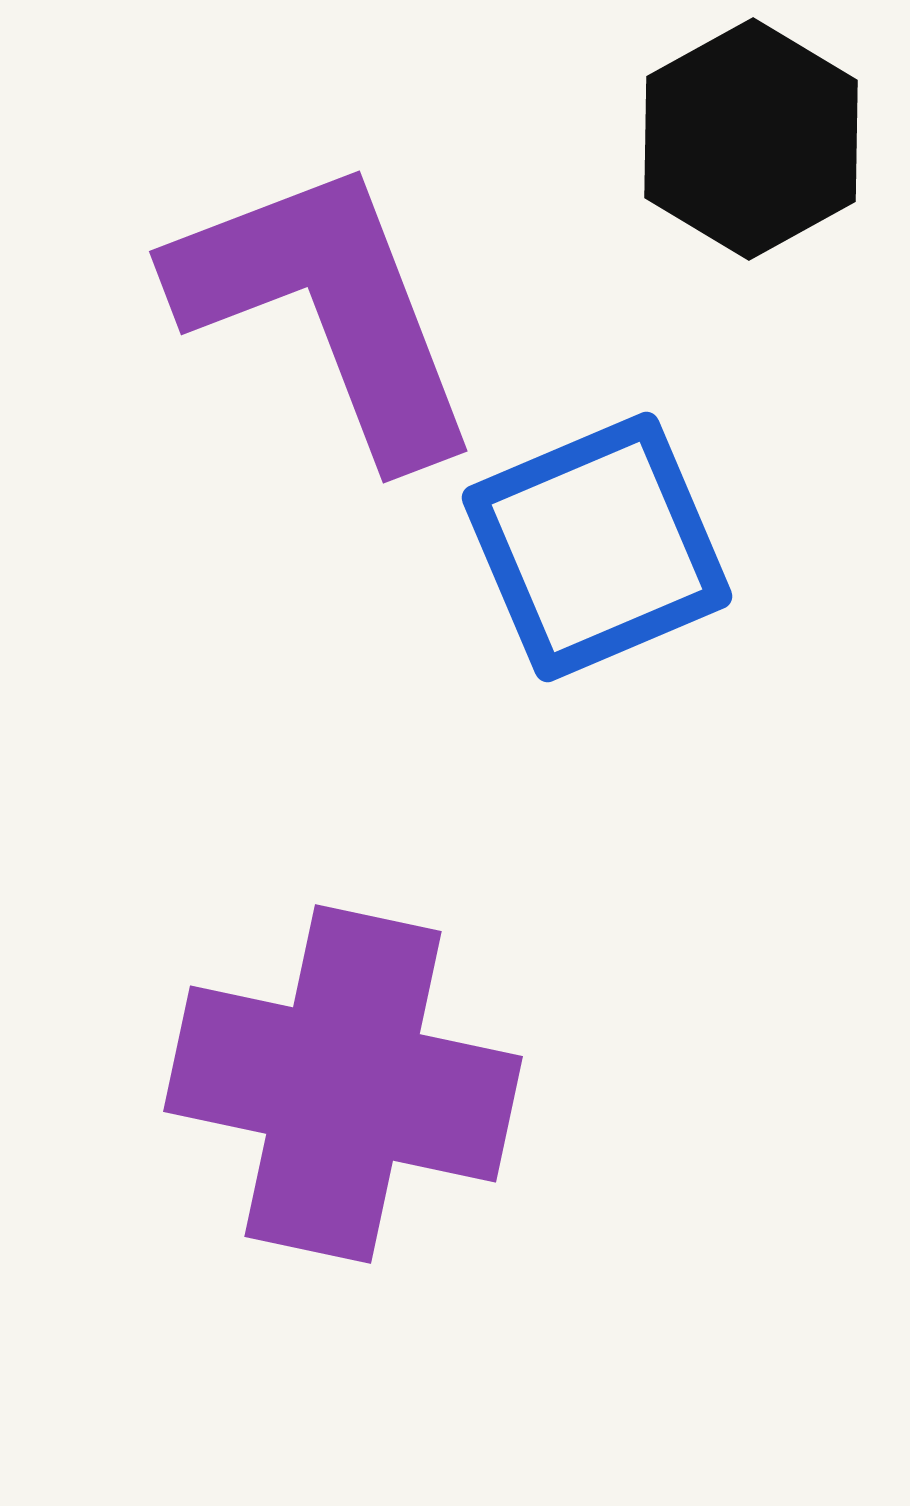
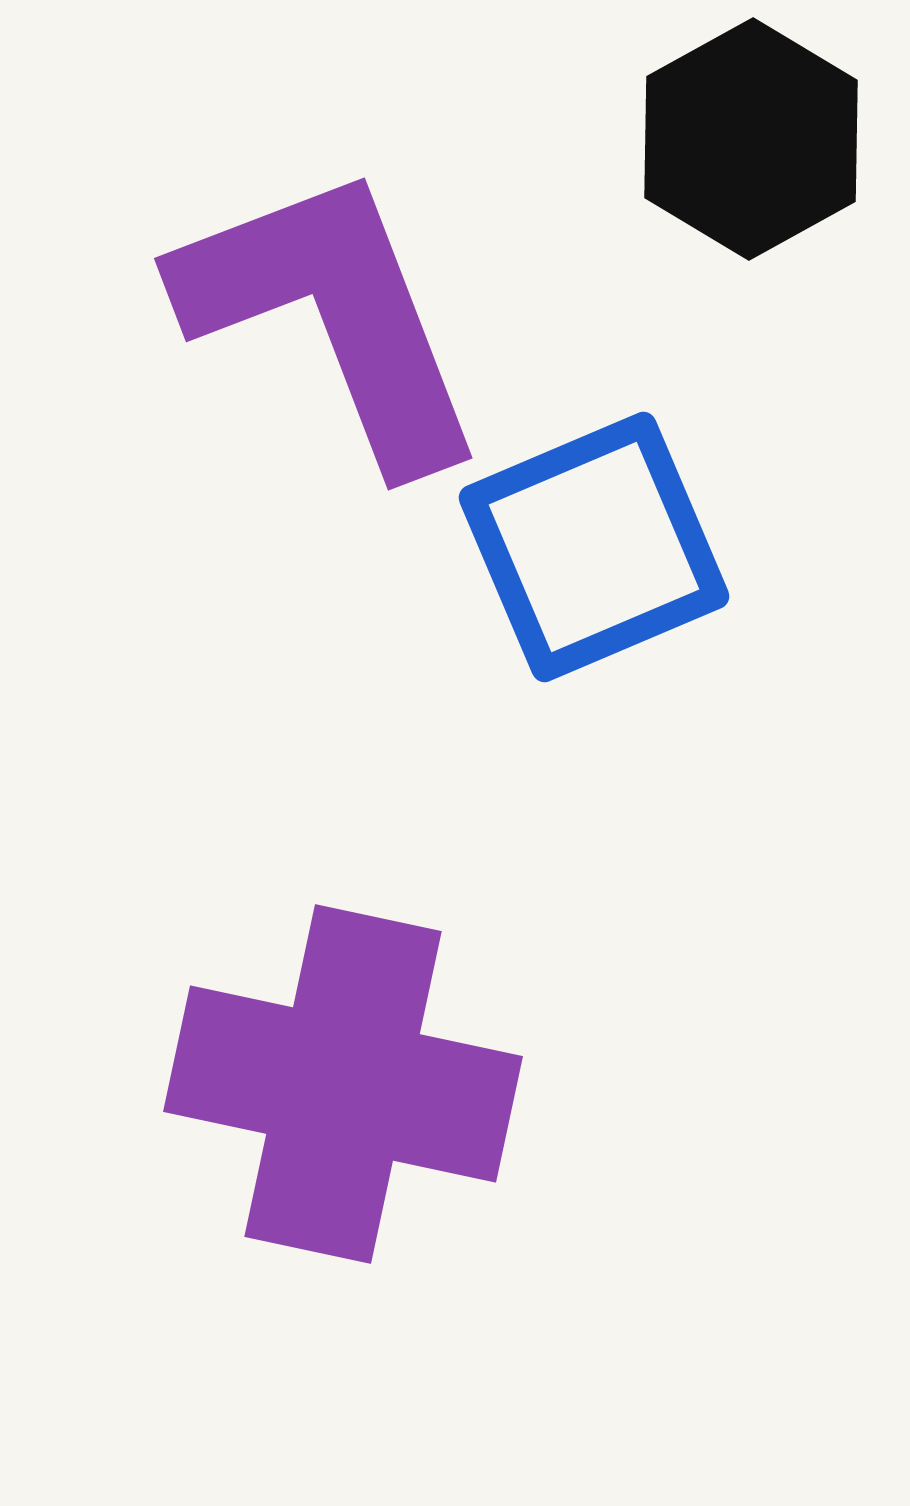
purple L-shape: moved 5 px right, 7 px down
blue square: moved 3 px left
